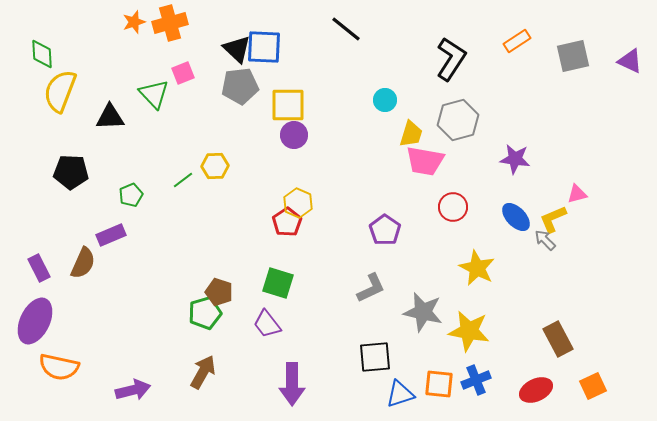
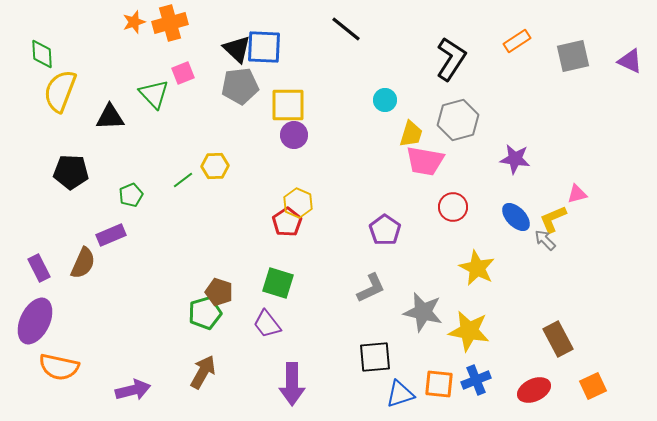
red ellipse at (536, 390): moved 2 px left
